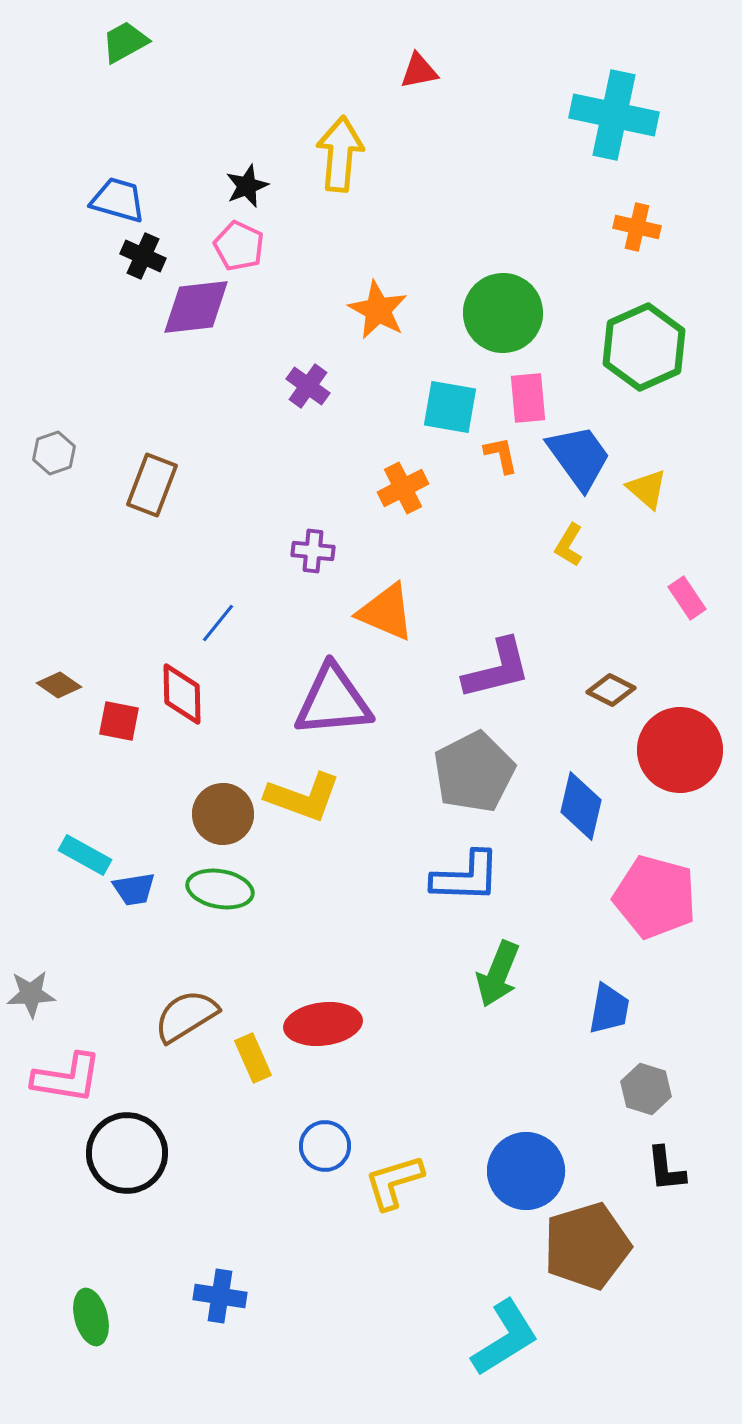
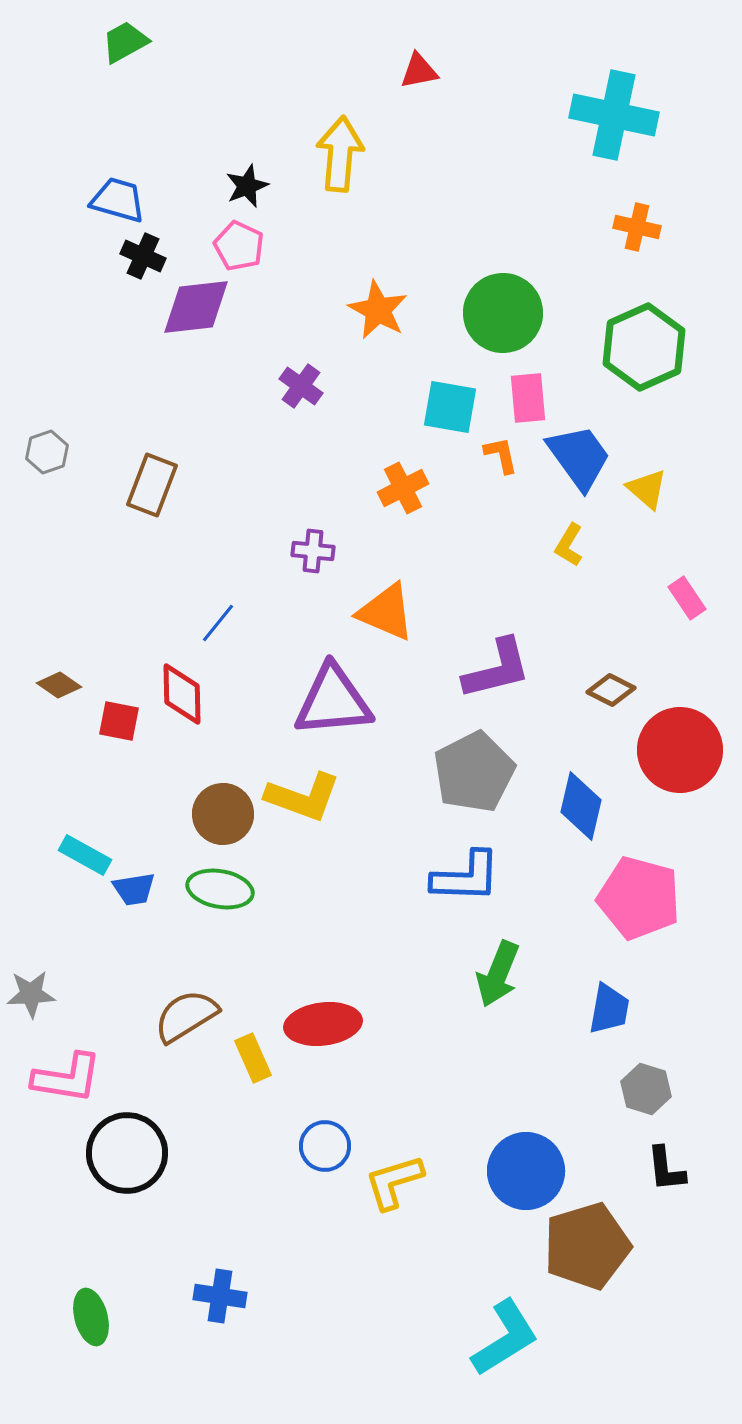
purple cross at (308, 386): moved 7 px left
gray hexagon at (54, 453): moved 7 px left, 1 px up
pink pentagon at (655, 897): moved 16 px left, 1 px down
